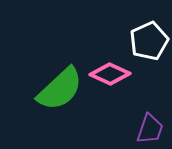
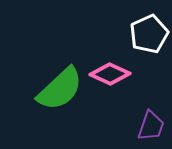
white pentagon: moved 7 px up
purple trapezoid: moved 1 px right, 3 px up
